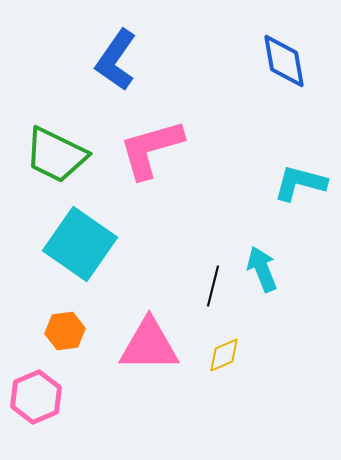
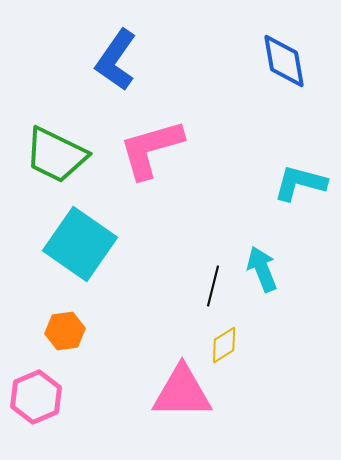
pink triangle: moved 33 px right, 47 px down
yellow diamond: moved 10 px up; rotated 9 degrees counterclockwise
